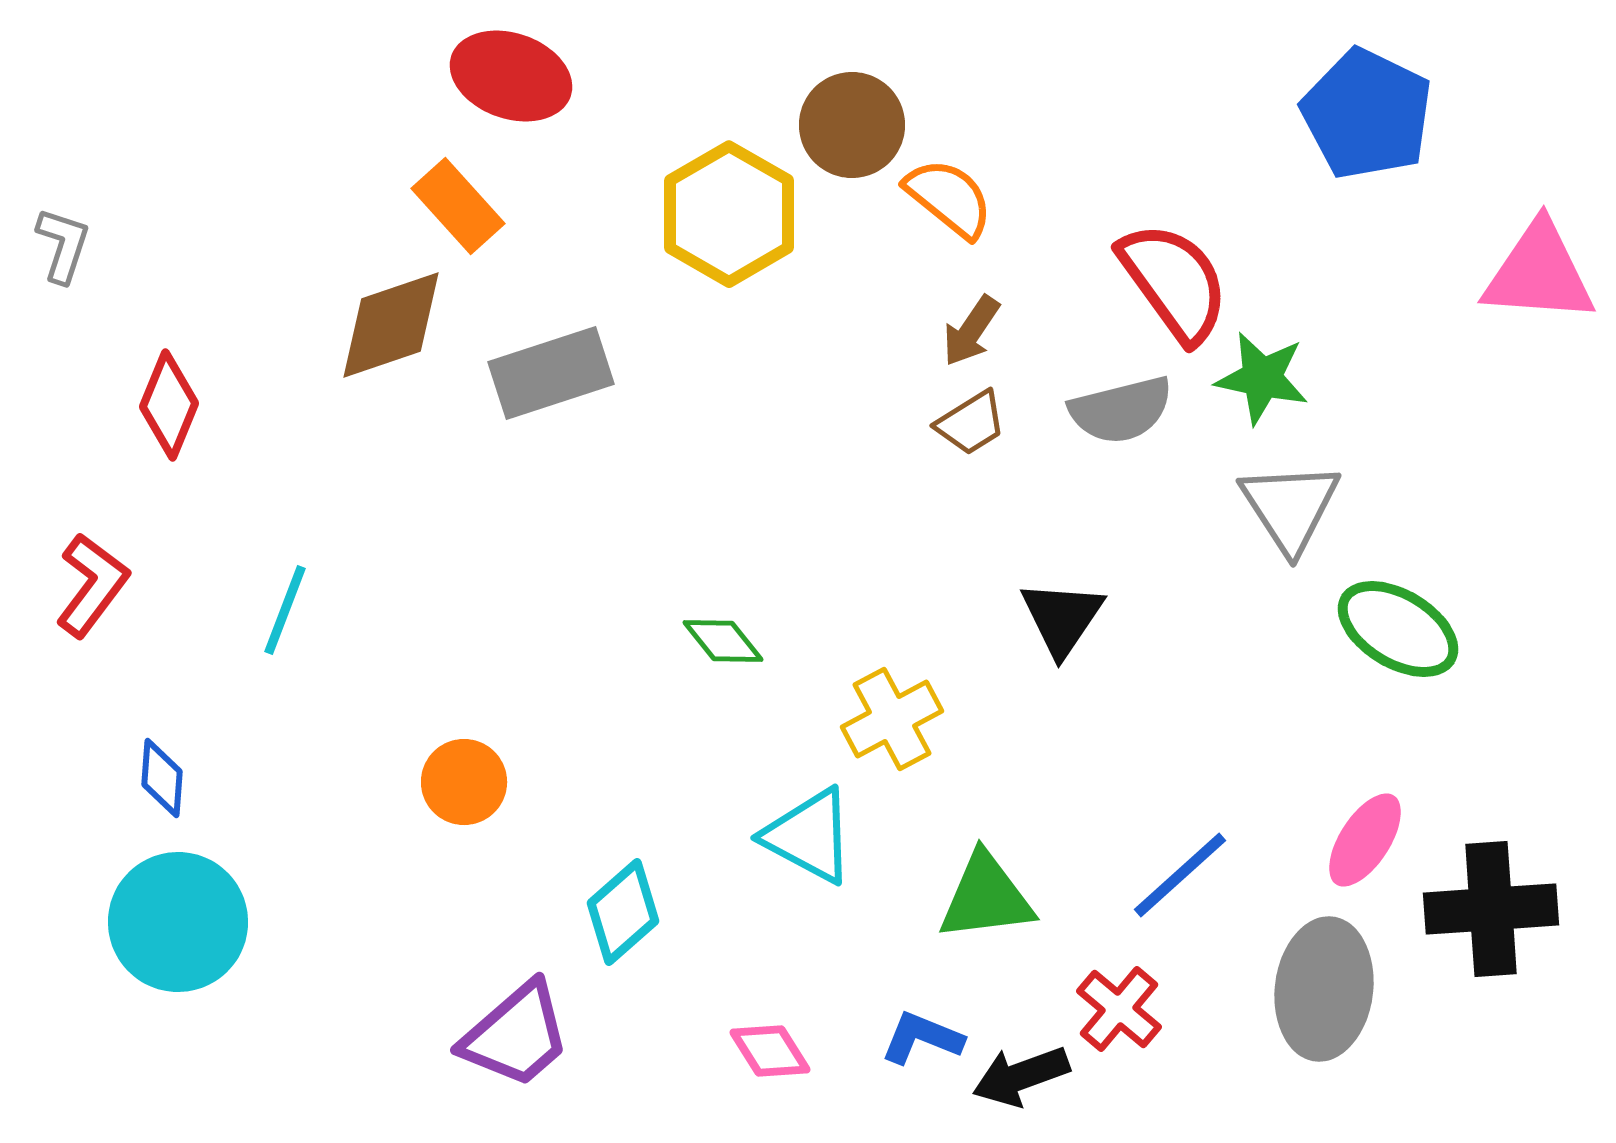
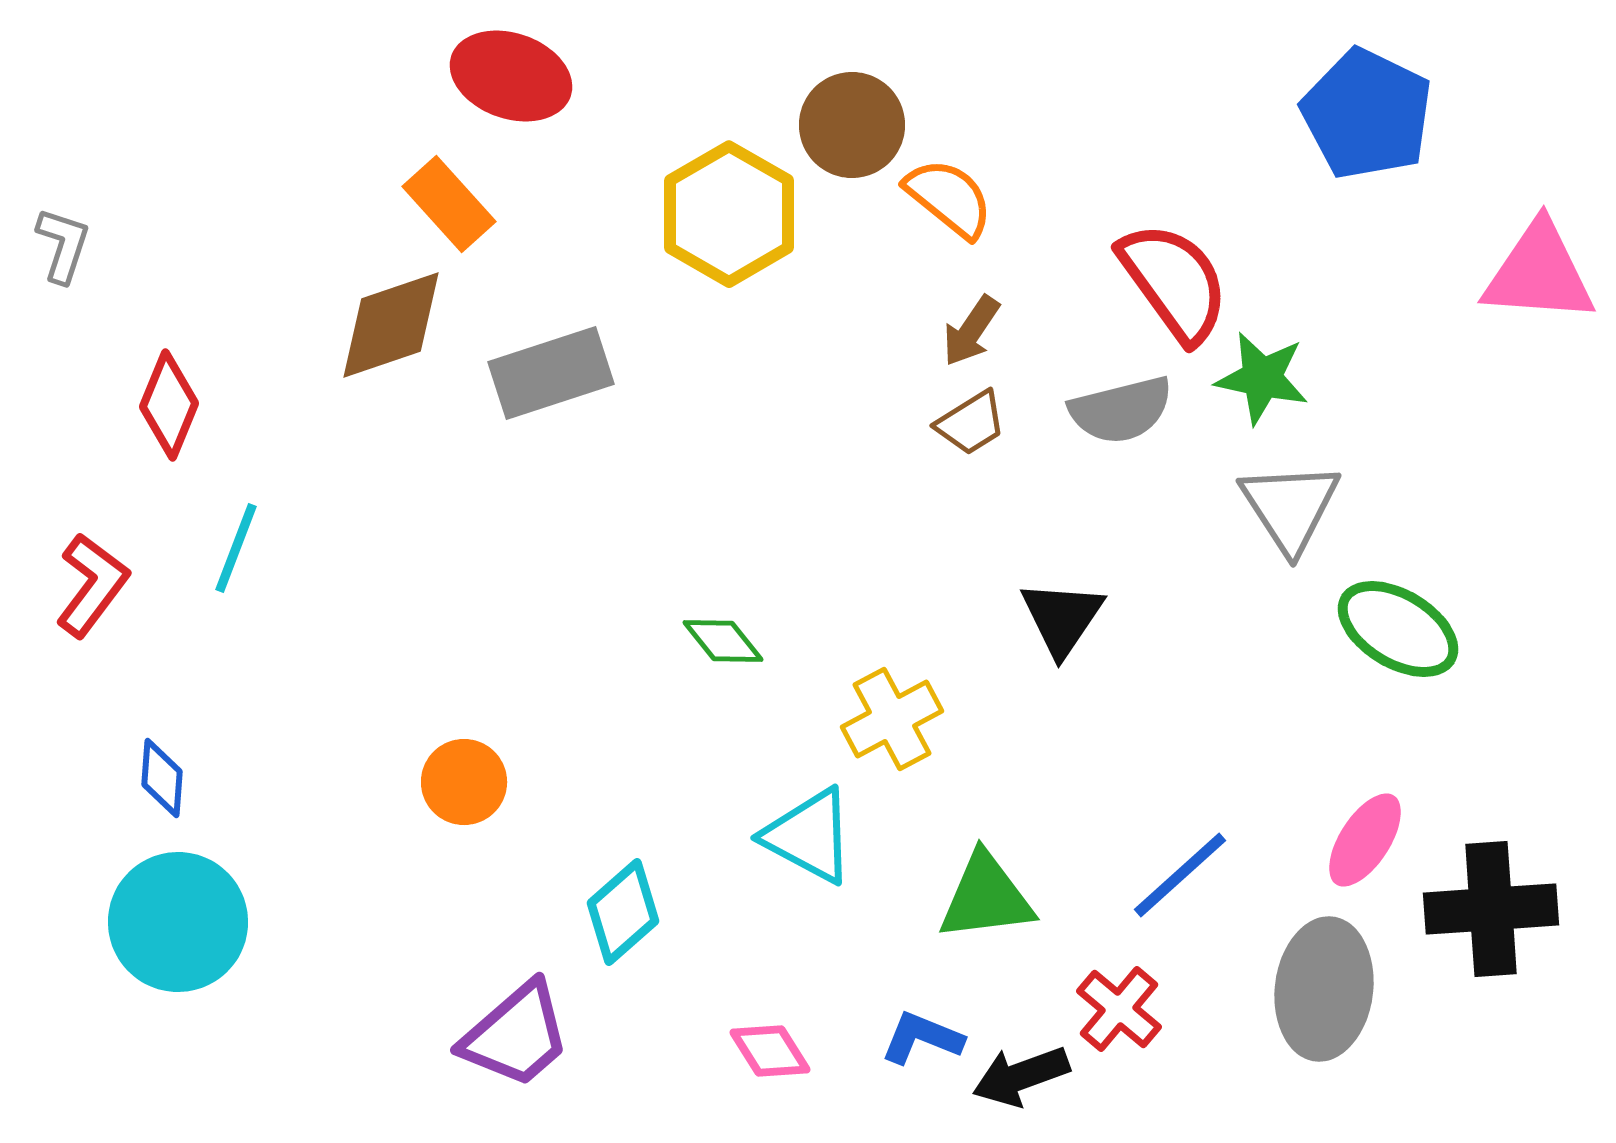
orange rectangle: moved 9 px left, 2 px up
cyan line: moved 49 px left, 62 px up
